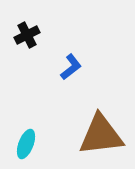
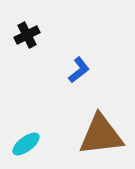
blue L-shape: moved 8 px right, 3 px down
cyan ellipse: rotated 32 degrees clockwise
